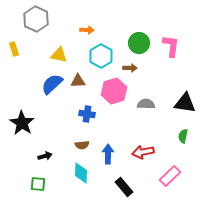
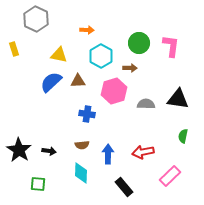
blue semicircle: moved 1 px left, 2 px up
black triangle: moved 7 px left, 4 px up
black star: moved 3 px left, 27 px down
black arrow: moved 4 px right, 5 px up; rotated 24 degrees clockwise
